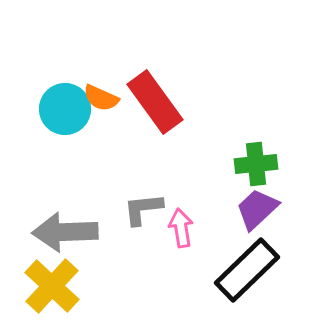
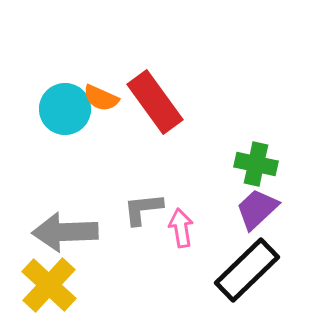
green cross: rotated 18 degrees clockwise
yellow cross: moved 3 px left, 1 px up
